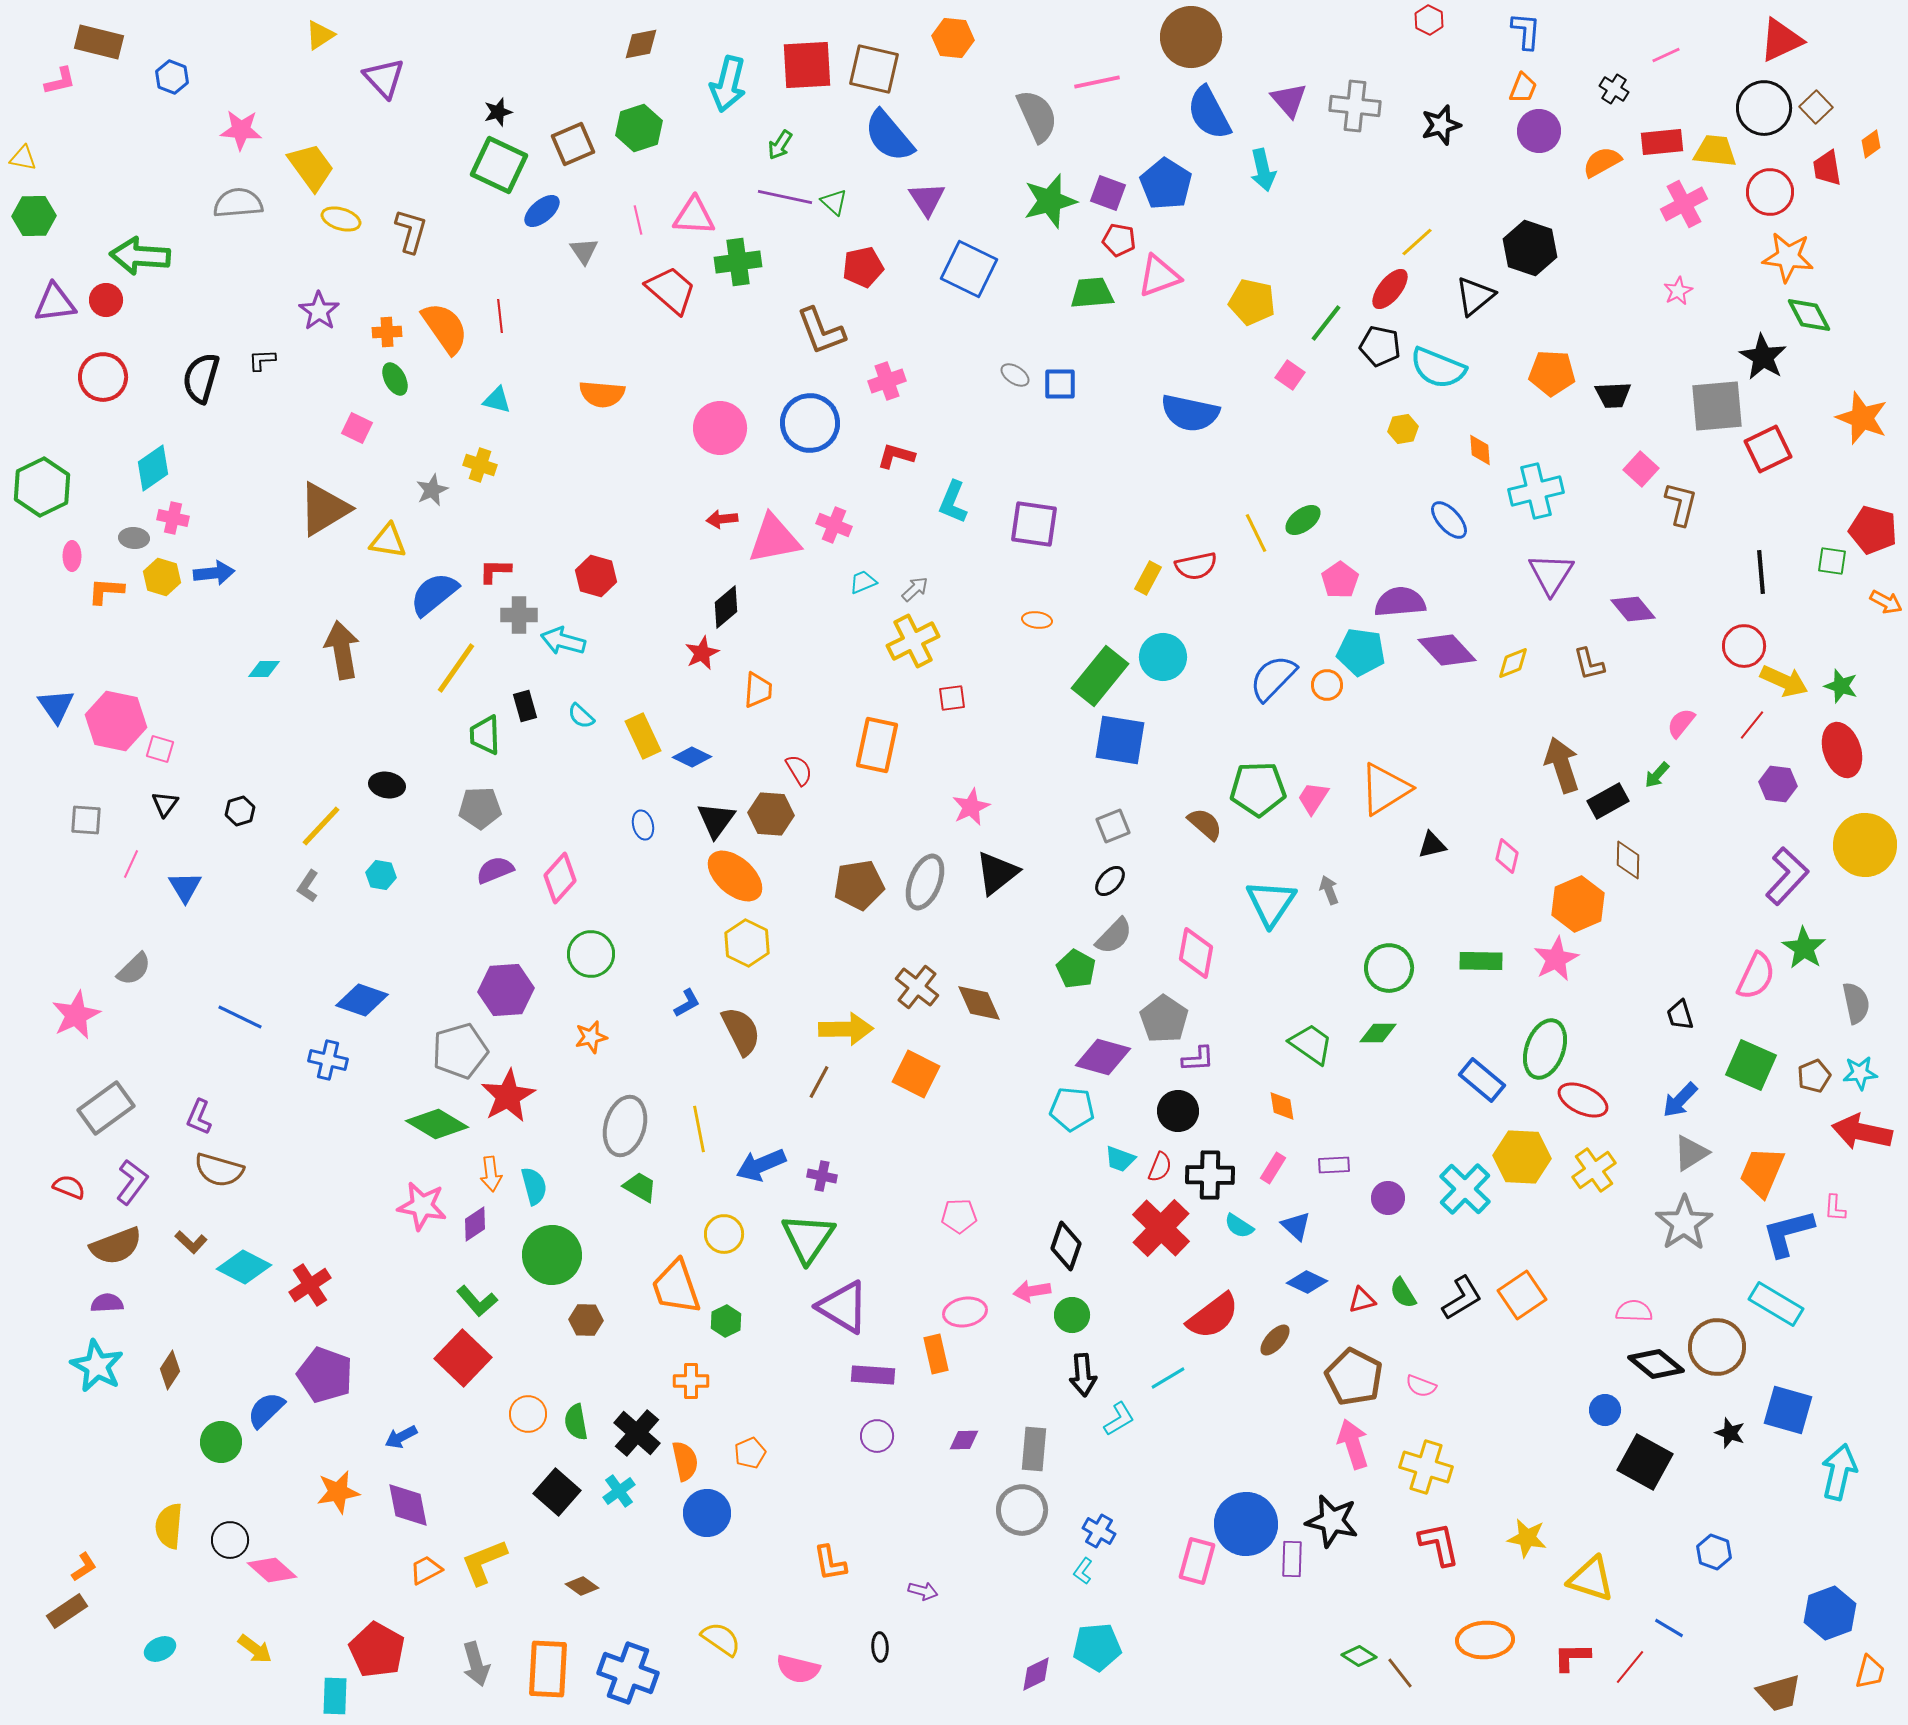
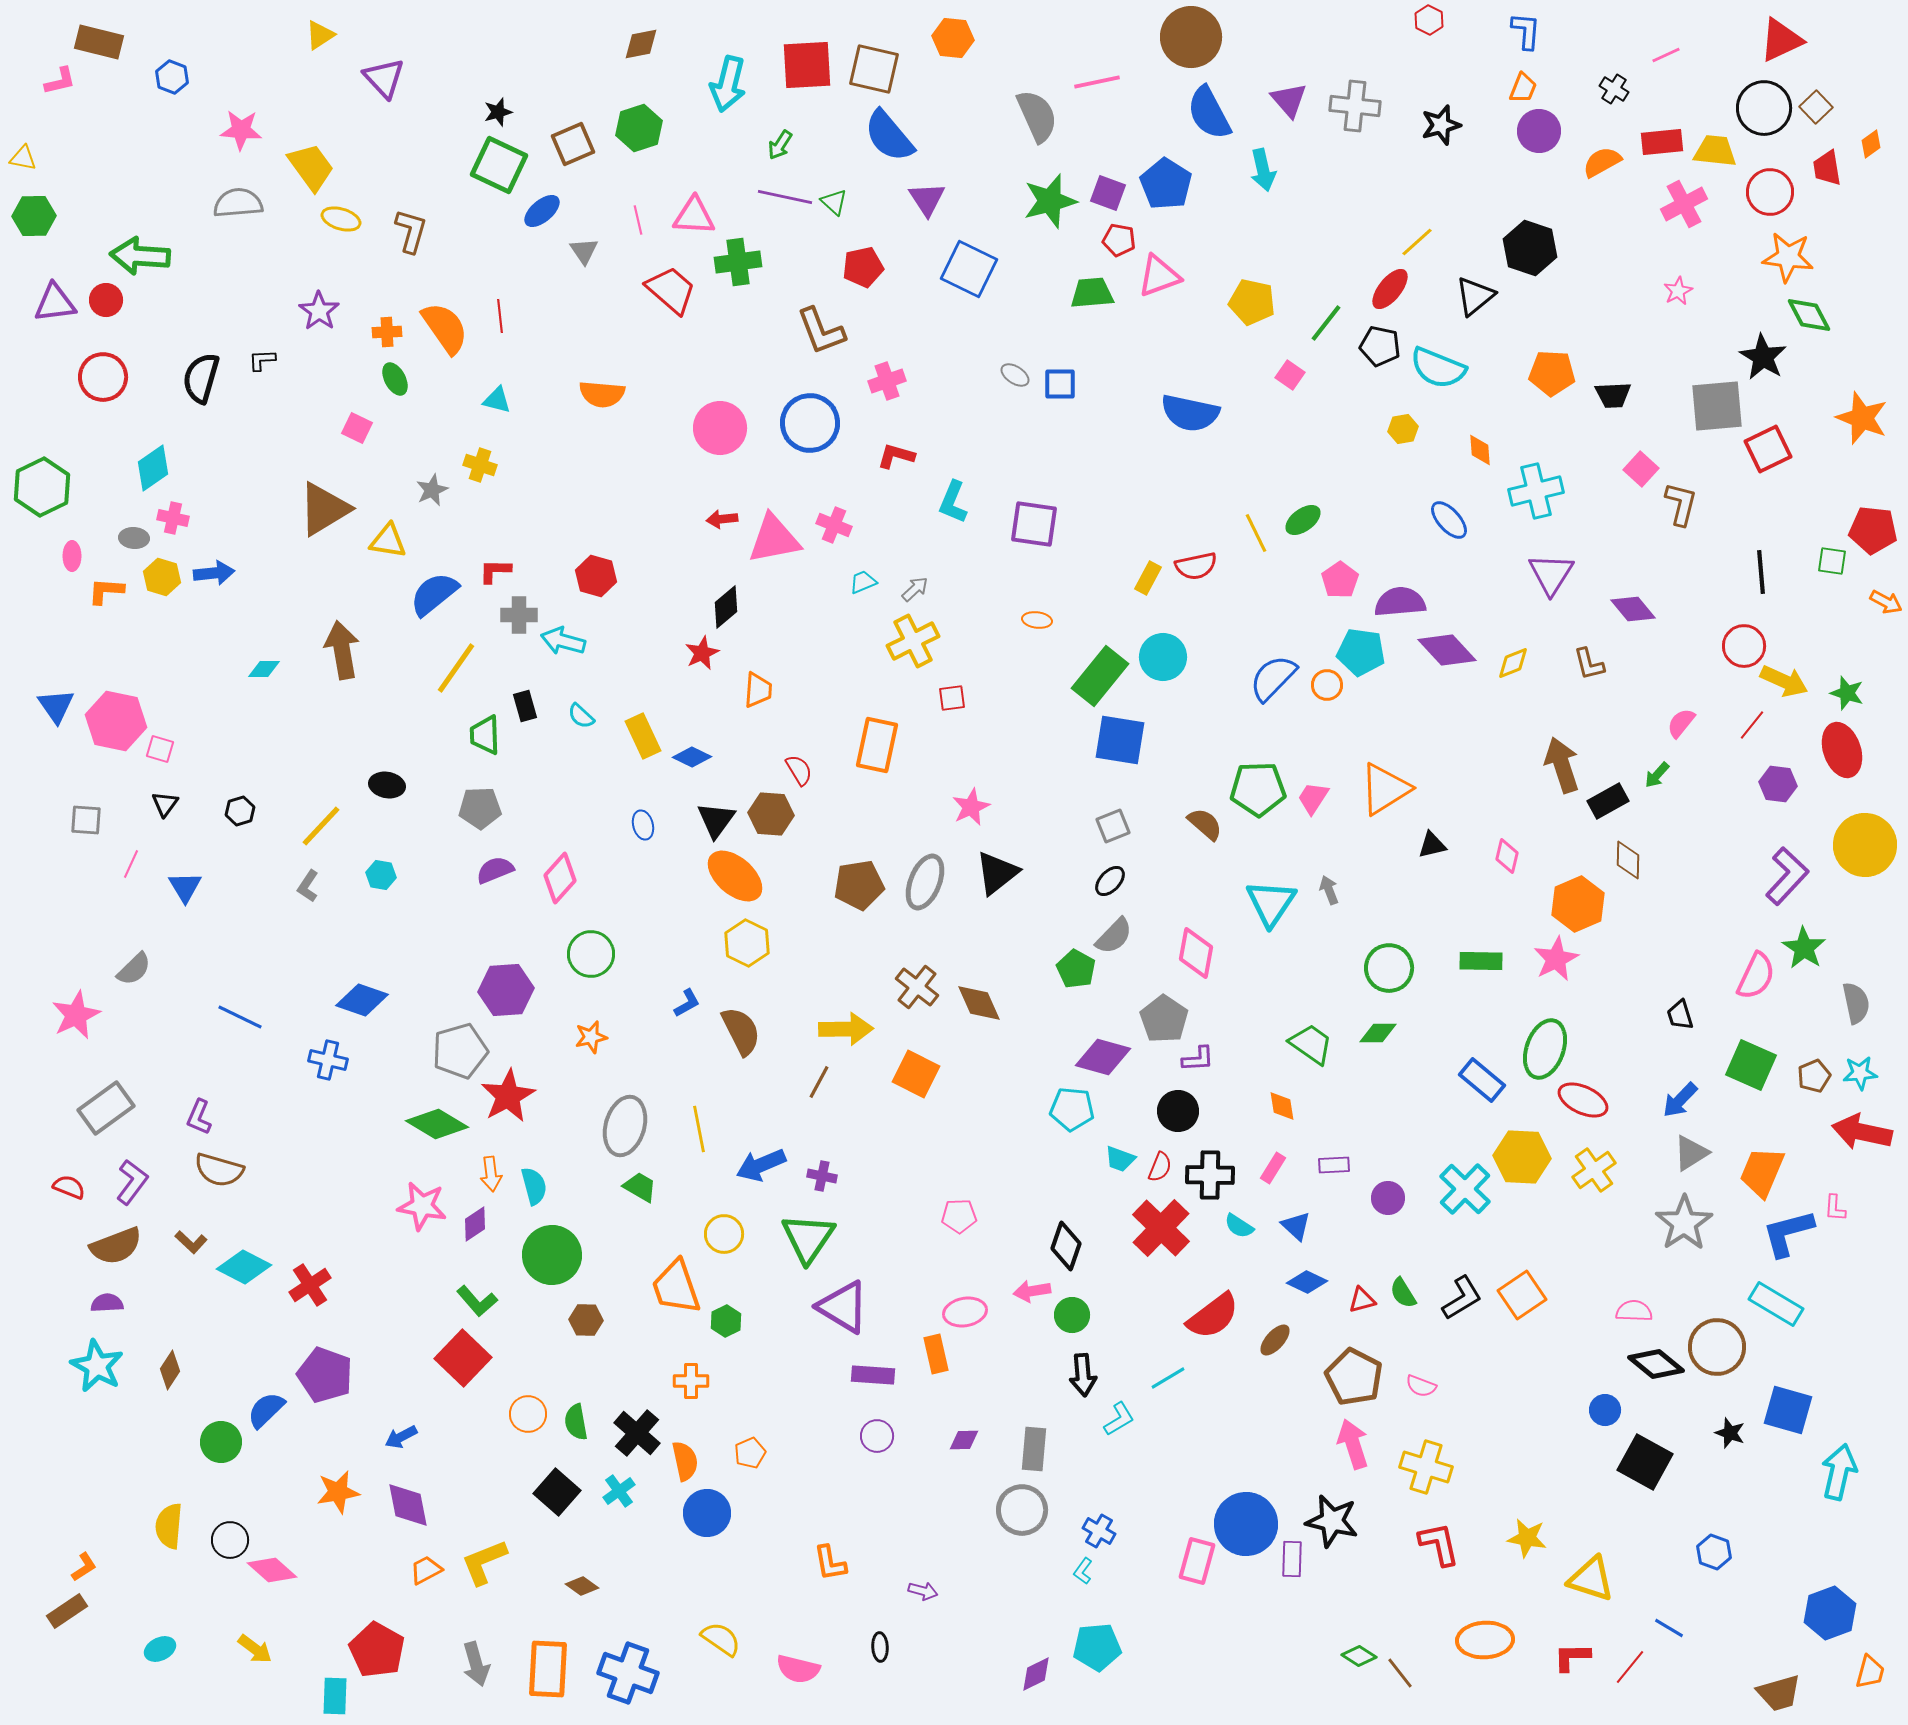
red pentagon at (1873, 530): rotated 9 degrees counterclockwise
green star at (1841, 686): moved 6 px right, 7 px down
